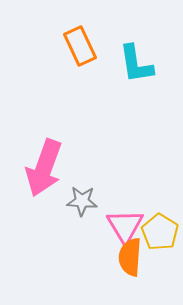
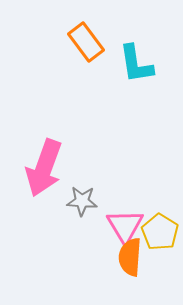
orange rectangle: moved 6 px right, 4 px up; rotated 12 degrees counterclockwise
